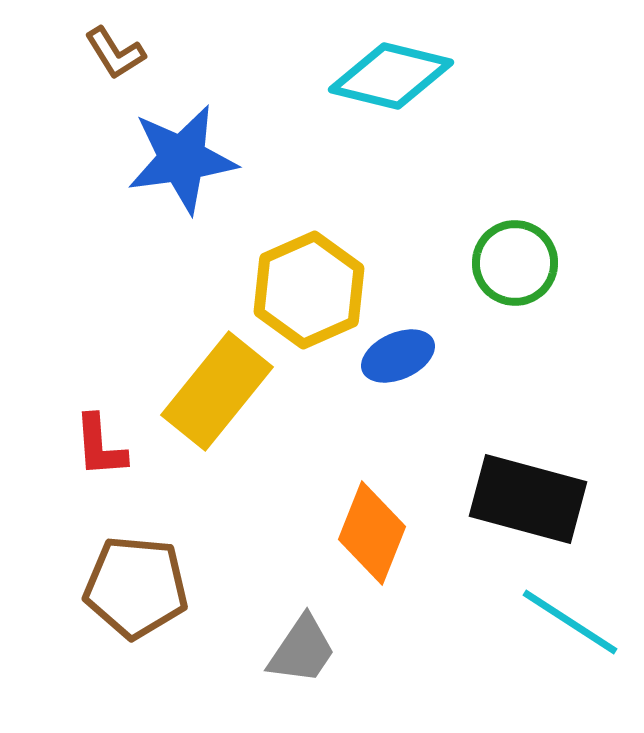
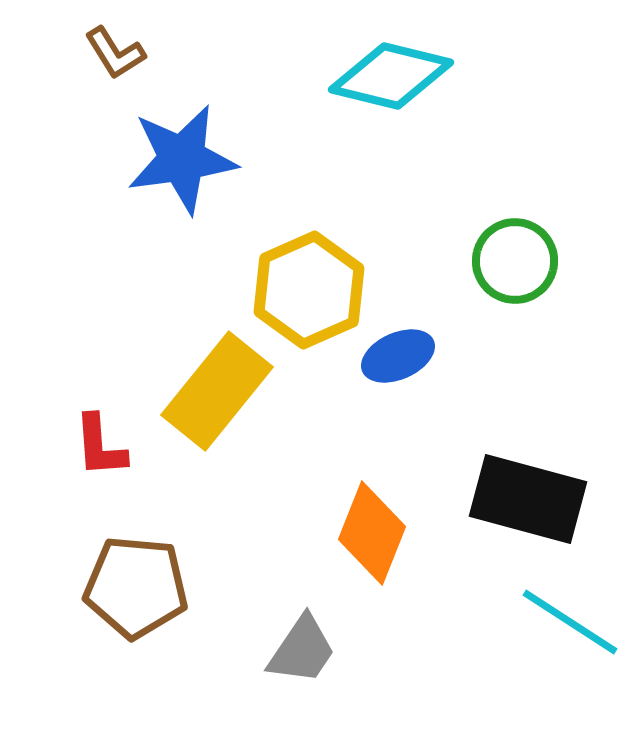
green circle: moved 2 px up
